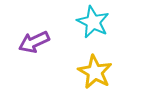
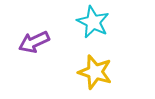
yellow star: rotated 12 degrees counterclockwise
